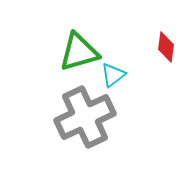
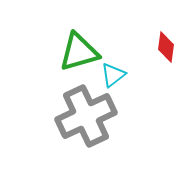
gray cross: moved 1 px right, 1 px up
